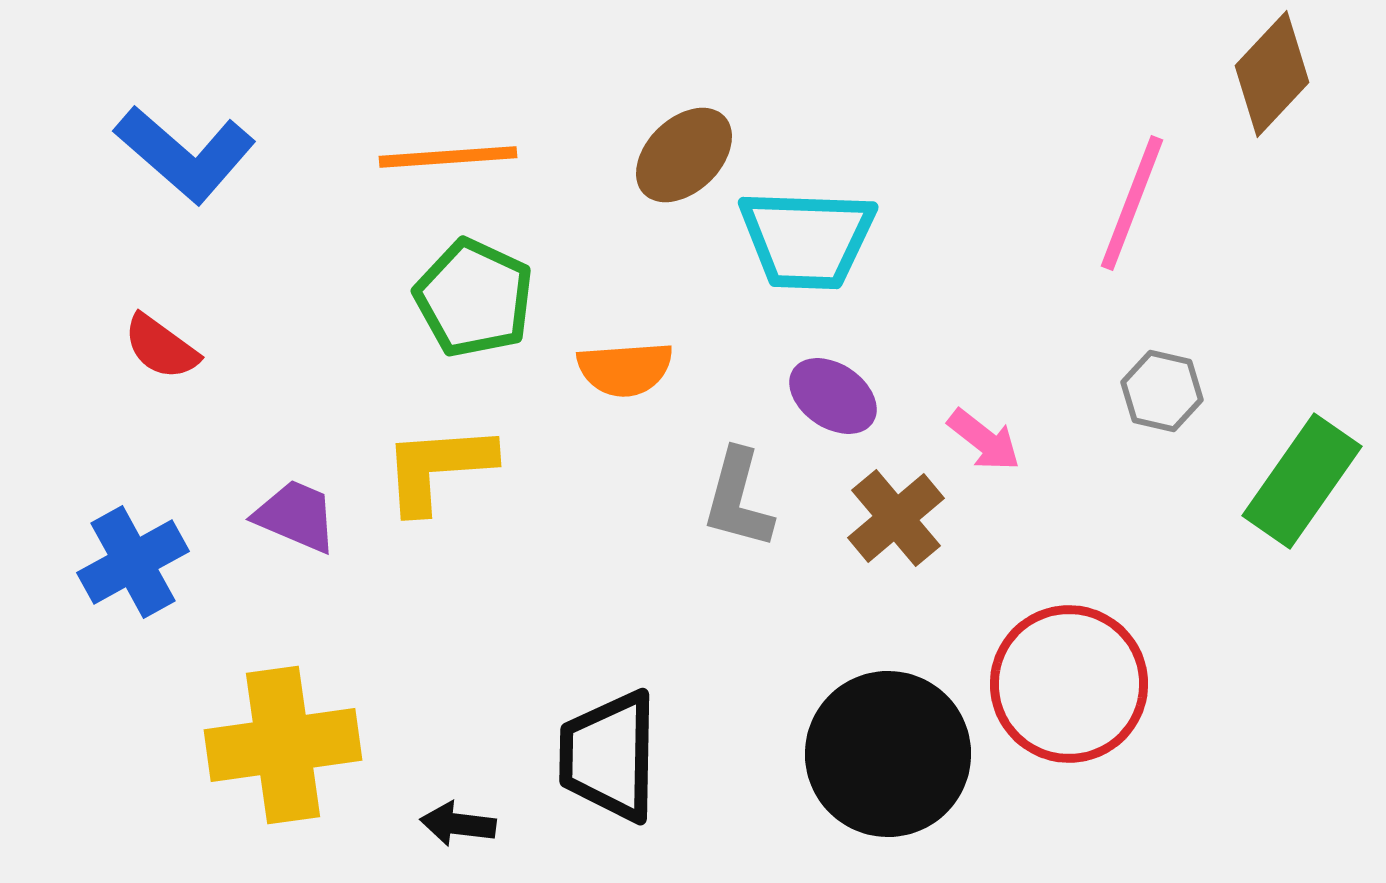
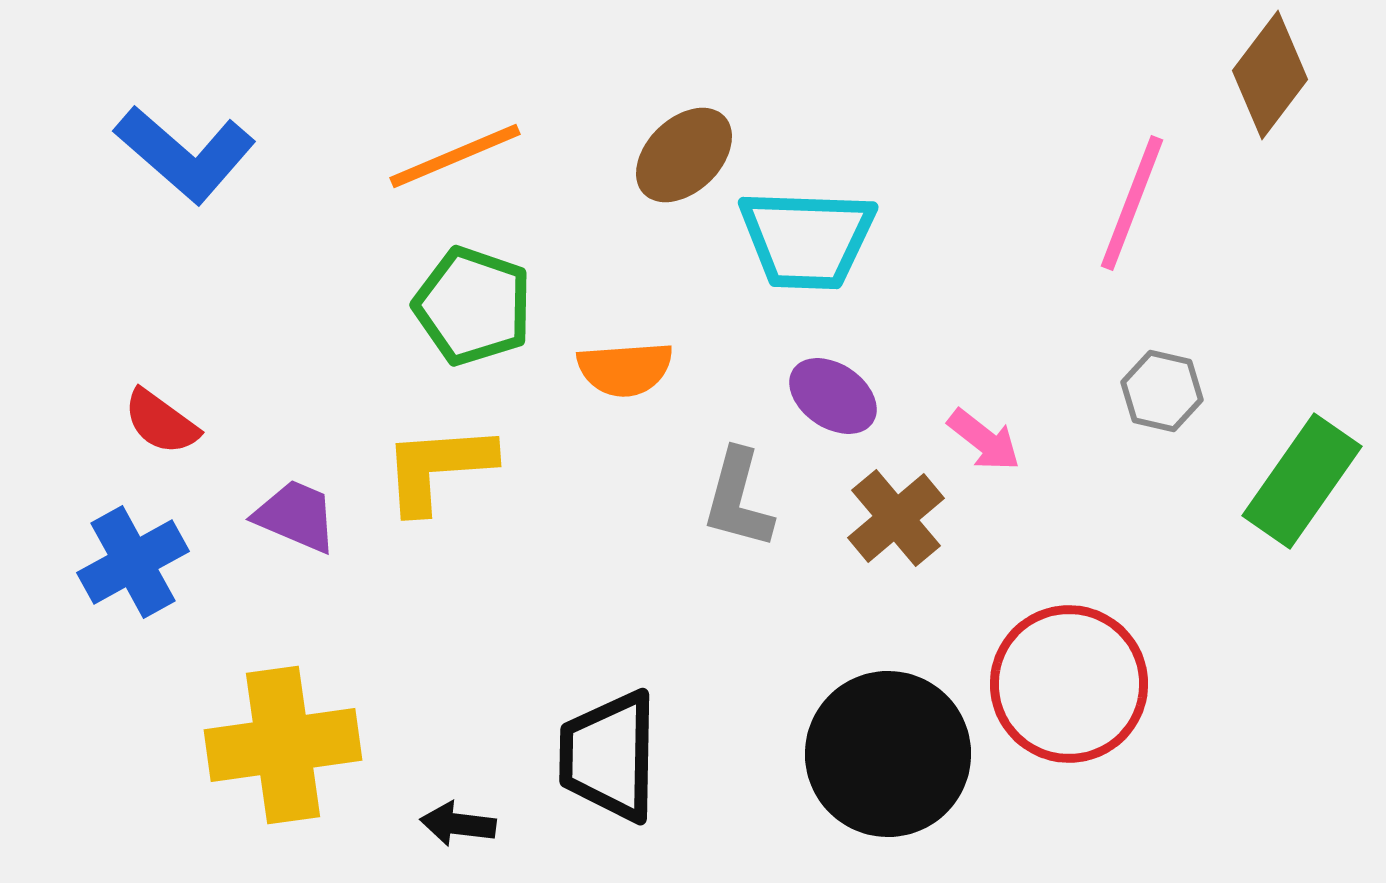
brown diamond: moved 2 px left, 1 px down; rotated 6 degrees counterclockwise
orange line: moved 7 px right, 1 px up; rotated 19 degrees counterclockwise
green pentagon: moved 1 px left, 8 px down; rotated 6 degrees counterclockwise
red semicircle: moved 75 px down
